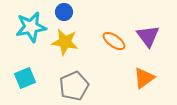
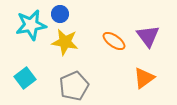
blue circle: moved 4 px left, 2 px down
cyan star: moved 2 px up
cyan square: rotated 15 degrees counterclockwise
